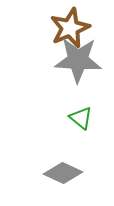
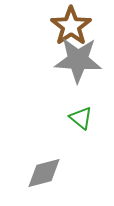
brown star: moved 1 px right, 2 px up; rotated 12 degrees counterclockwise
gray diamond: moved 19 px left; rotated 39 degrees counterclockwise
